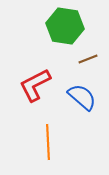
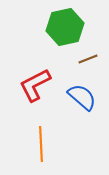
green hexagon: moved 1 px down; rotated 21 degrees counterclockwise
orange line: moved 7 px left, 2 px down
